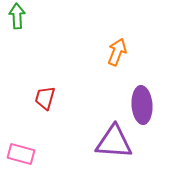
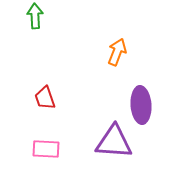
green arrow: moved 18 px right
red trapezoid: rotated 35 degrees counterclockwise
purple ellipse: moved 1 px left
pink rectangle: moved 25 px right, 5 px up; rotated 12 degrees counterclockwise
